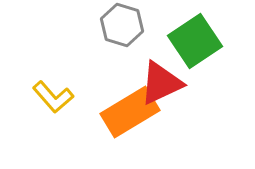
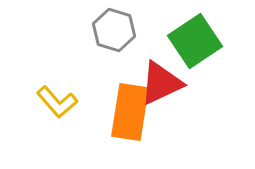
gray hexagon: moved 8 px left, 5 px down
yellow L-shape: moved 4 px right, 5 px down
orange rectangle: rotated 50 degrees counterclockwise
